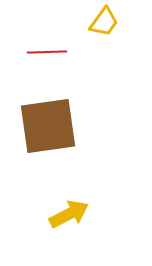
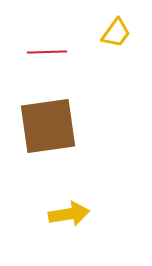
yellow trapezoid: moved 12 px right, 11 px down
yellow arrow: rotated 18 degrees clockwise
